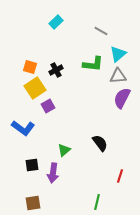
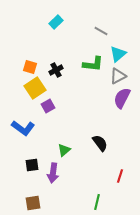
gray triangle: rotated 24 degrees counterclockwise
